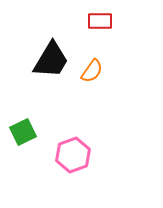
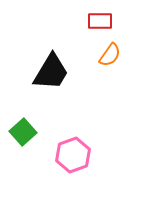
black trapezoid: moved 12 px down
orange semicircle: moved 18 px right, 16 px up
green square: rotated 16 degrees counterclockwise
